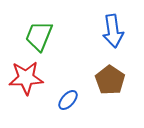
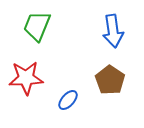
green trapezoid: moved 2 px left, 10 px up
